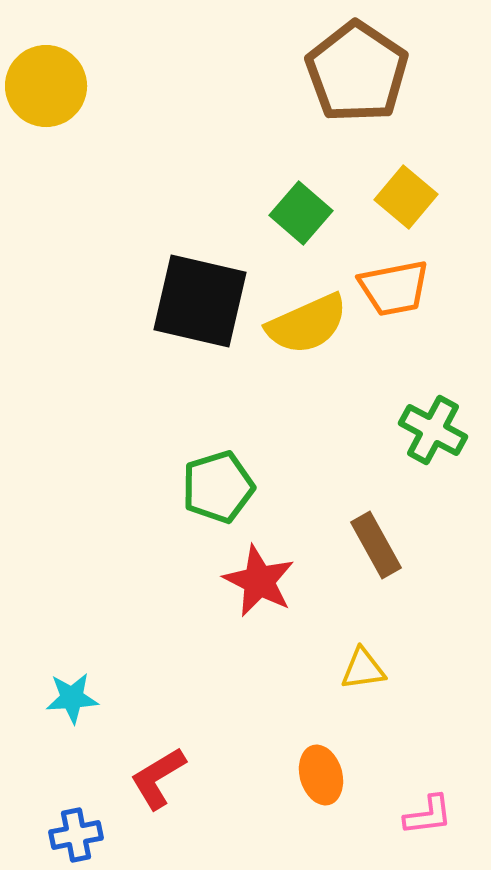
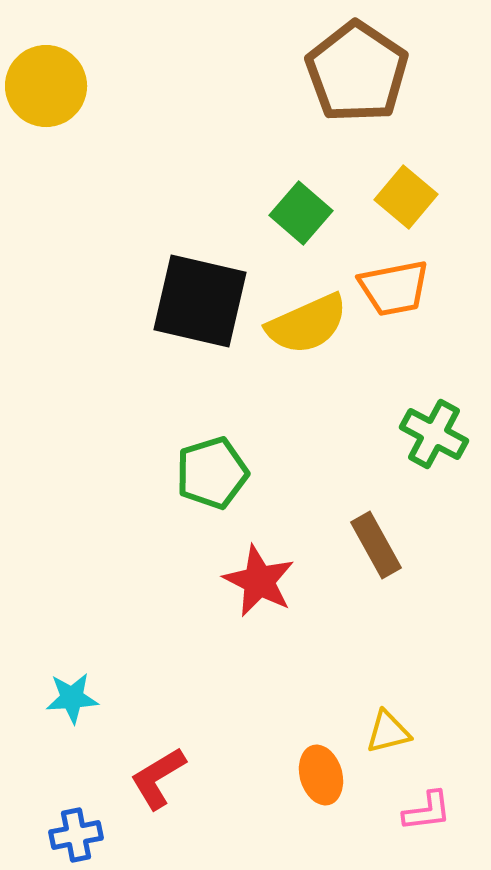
green cross: moved 1 px right, 4 px down
green pentagon: moved 6 px left, 14 px up
yellow triangle: moved 25 px right, 63 px down; rotated 6 degrees counterclockwise
pink L-shape: moved 1 px left, 4 px up
